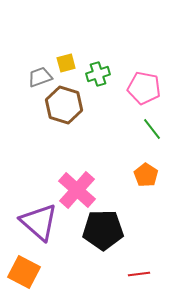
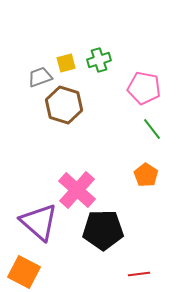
green cross: moved 1 px right, 14 px up
